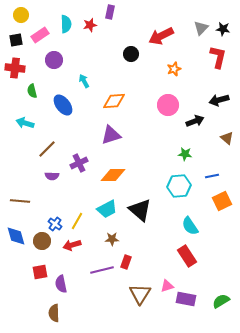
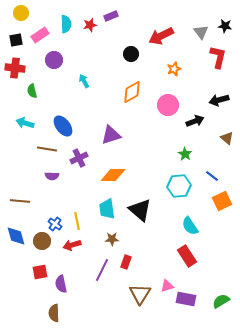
purple rectangle at (110, 12): moved 1 px right, 4 px down; rotated 56 degrees clockwise
yellow circle at (21, 15): moved 2 px up
gray triangle at (201, 28): moved 4 px down; rotated 21 degrees counterclockwise
black star at (223, 29): moved 2 px right, 3 px up
orange diamond at (114, 101): moved 18 px right, 9 px up; rotated 25 degrees counterclockwise
blue ellipse at (63, 105): moved 21 px down
brown line at (47, 149): rotated 54 degrees clockwise
green star at (185, 154): rotated 24 degrees clockwise
purple cross at (79, 163): moved 5 px up
blue line at (212, 176): rotated 48 degrees clockwise
cyan trapezoid at (107, 209): rotated 110 degrees clockwise
yellow line at (77, 221): rotated 42 degrees counterclockwise
purple line at (102, 270): rotated 50 degrees counterclockwise
